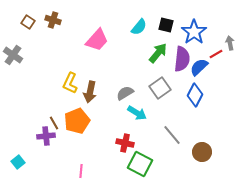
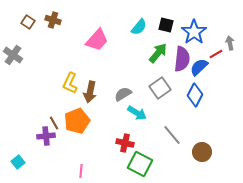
gray semicircle: moved 2 px left, 1 px down
